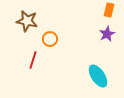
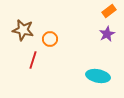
orange rectangle: moved 1 px down; rotated 40 degrees clockwise
brown star: moved 4 px left, 9 px down
cyan ellipse: rotated 45 degrees counterclockwise
